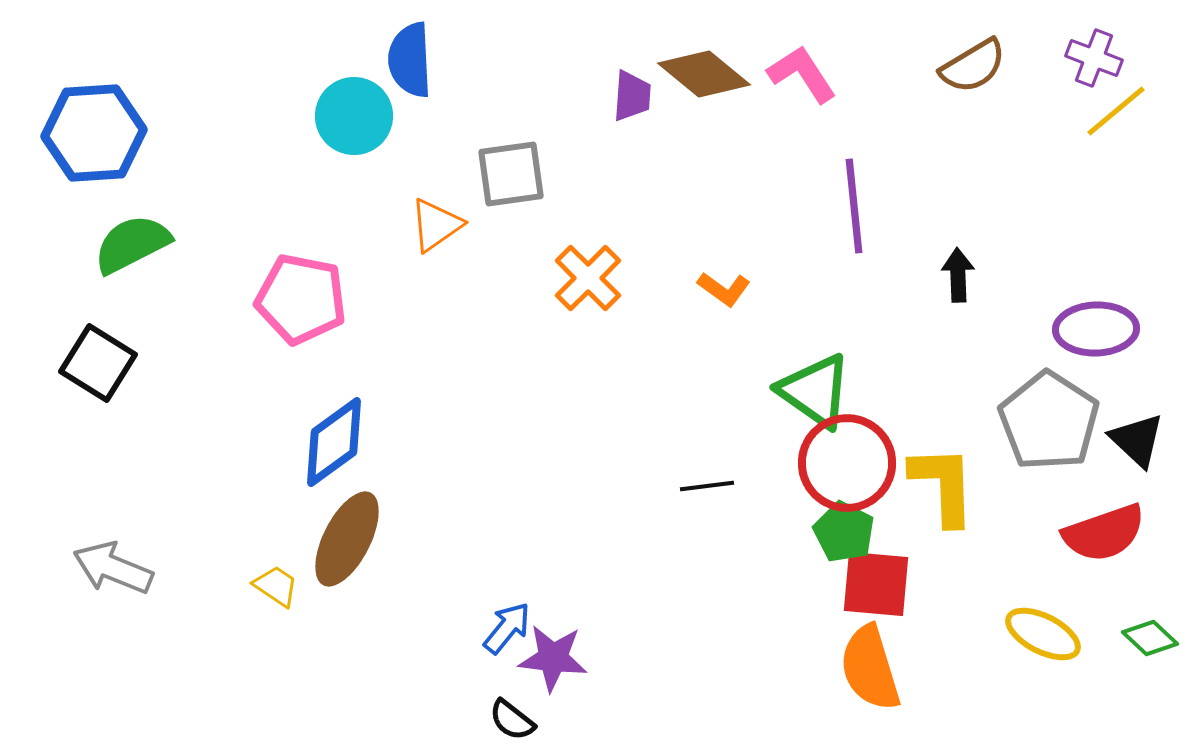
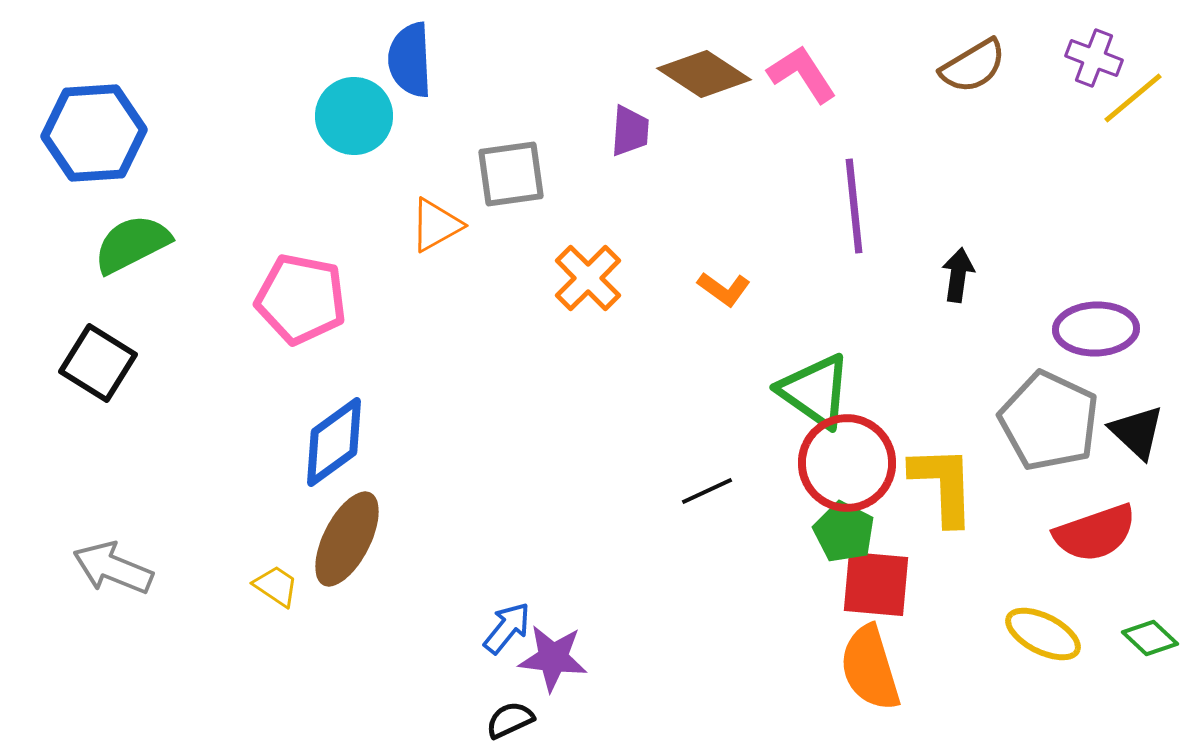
brown diamond: rotated 6 degrees counterclockwise
purple trapezoid: moved 2 px left, 35 px down
yellow line: moved 17 px right, 13 px up
orange triangle: rotated 6 degrees clockwise
black arrow: rotated 10 degrees clockwise
gray pentagon: rotated 8 degrees counterclockwise
black triangle: moved 8 px up
black line: moved 5 px down; rotated 18 degrees counterclockwise
red semicircle: moved 9 px left
black semicircle: moved 2 px left; rotated 117 degrees clockwise
